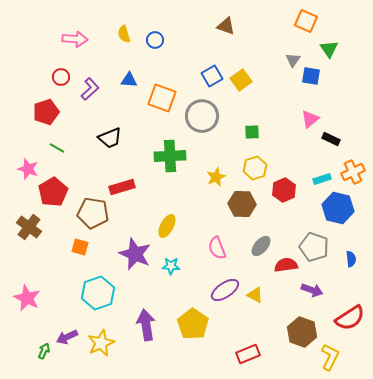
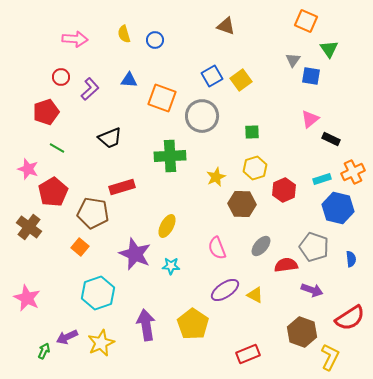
orange square at (80, 247): rotated 24 degrees clockwise
